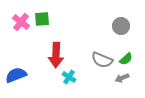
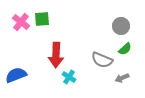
green semicircle: moved 1 px left, 10 px up
